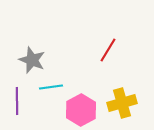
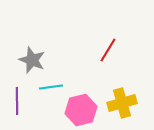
pink hexagon: rotated 16 degrees clockwise
